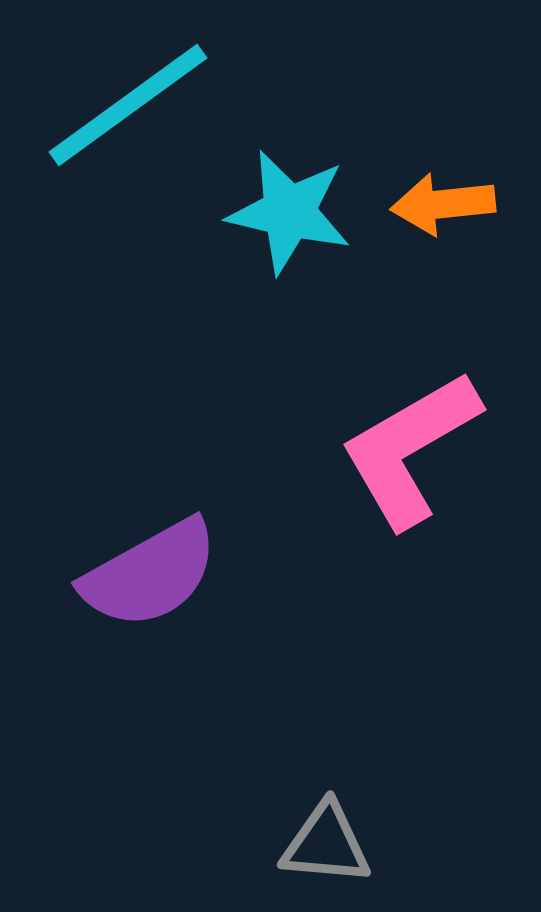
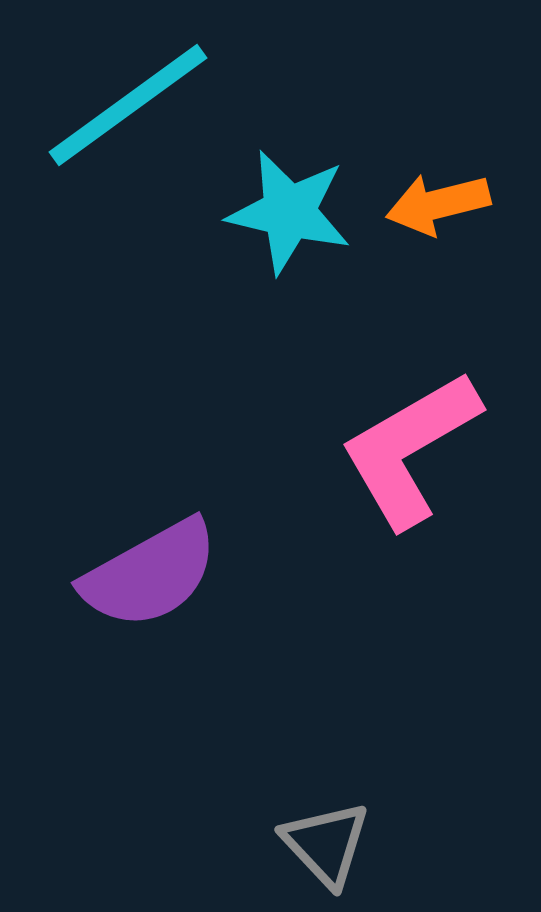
orange arrow: moved 5 px left; rotated 8 degrees counterclockwise
gray triangle: rotated 42 degrees clockwise
